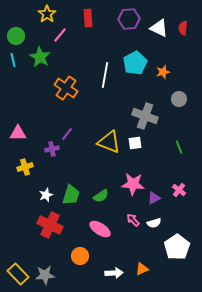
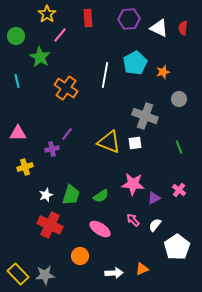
cyan line: moved 4 px right, 21 px down
white semicircle: moved 1 px right, 2 px down; rotated 144 degrees clockwise
